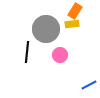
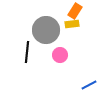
gray circle: moved 1 px down
